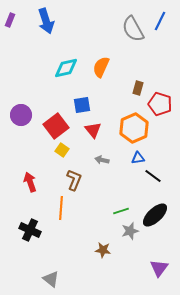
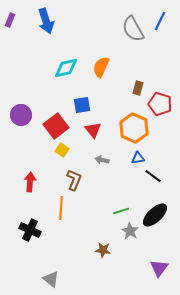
orange hexagon: rotated 12 degrees counterclockwise
red arrow: rotated 24 degrees clockwise
gray star: rotated 24 degrees counterclockwise
